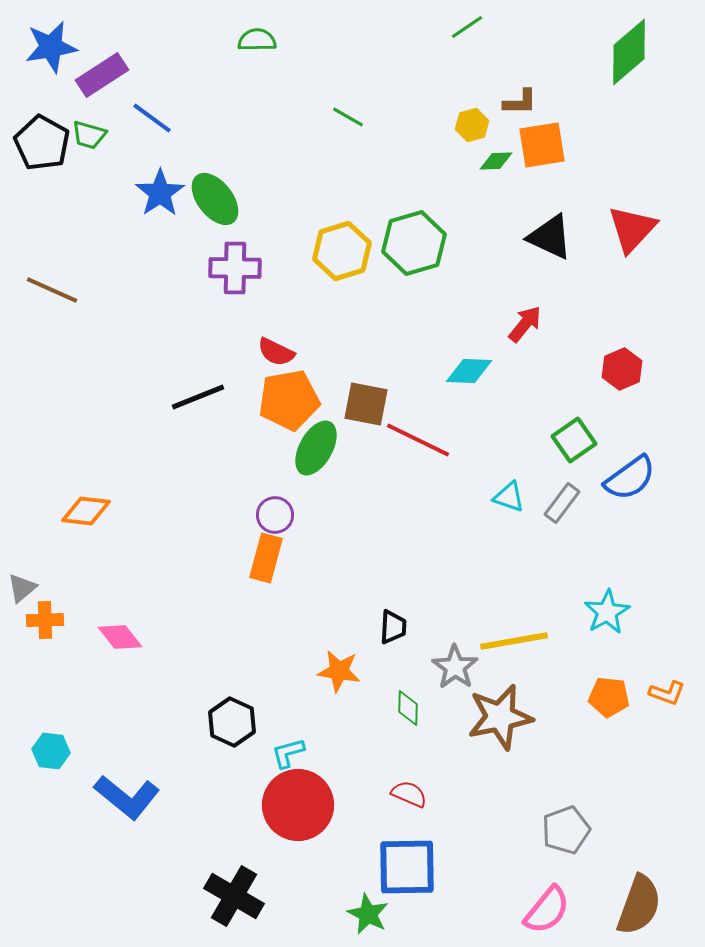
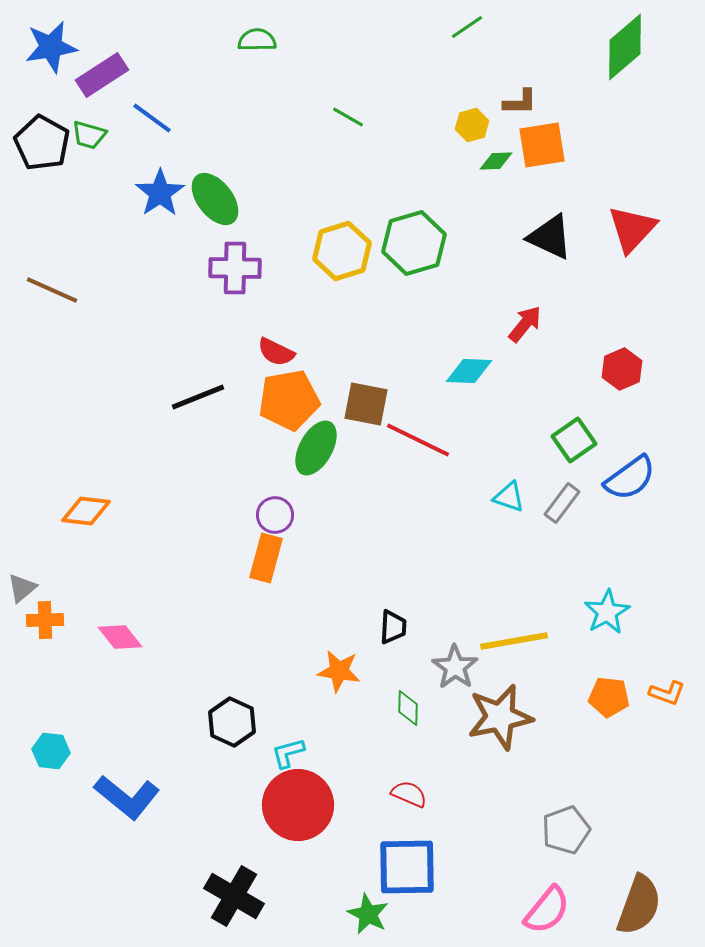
green diamond at (629, 52): moved 4 px left, 5 px up
